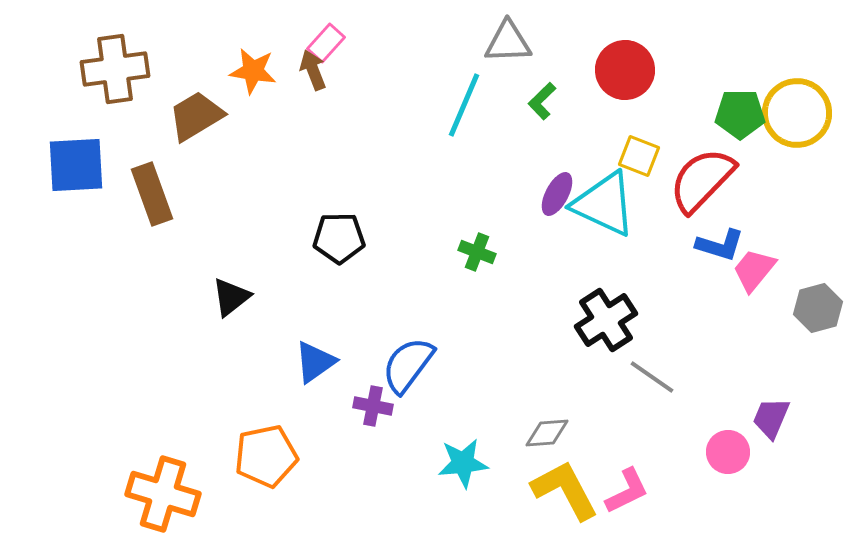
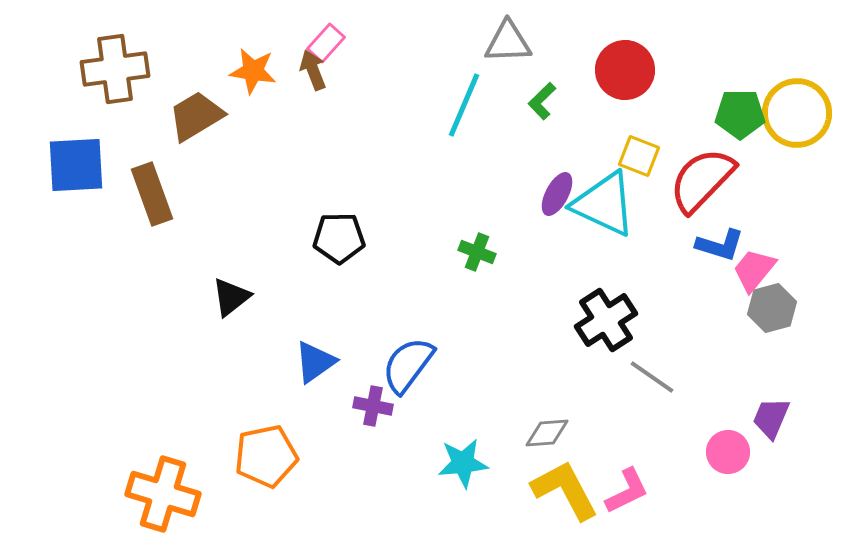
gray hexagon: moved 46 px left
